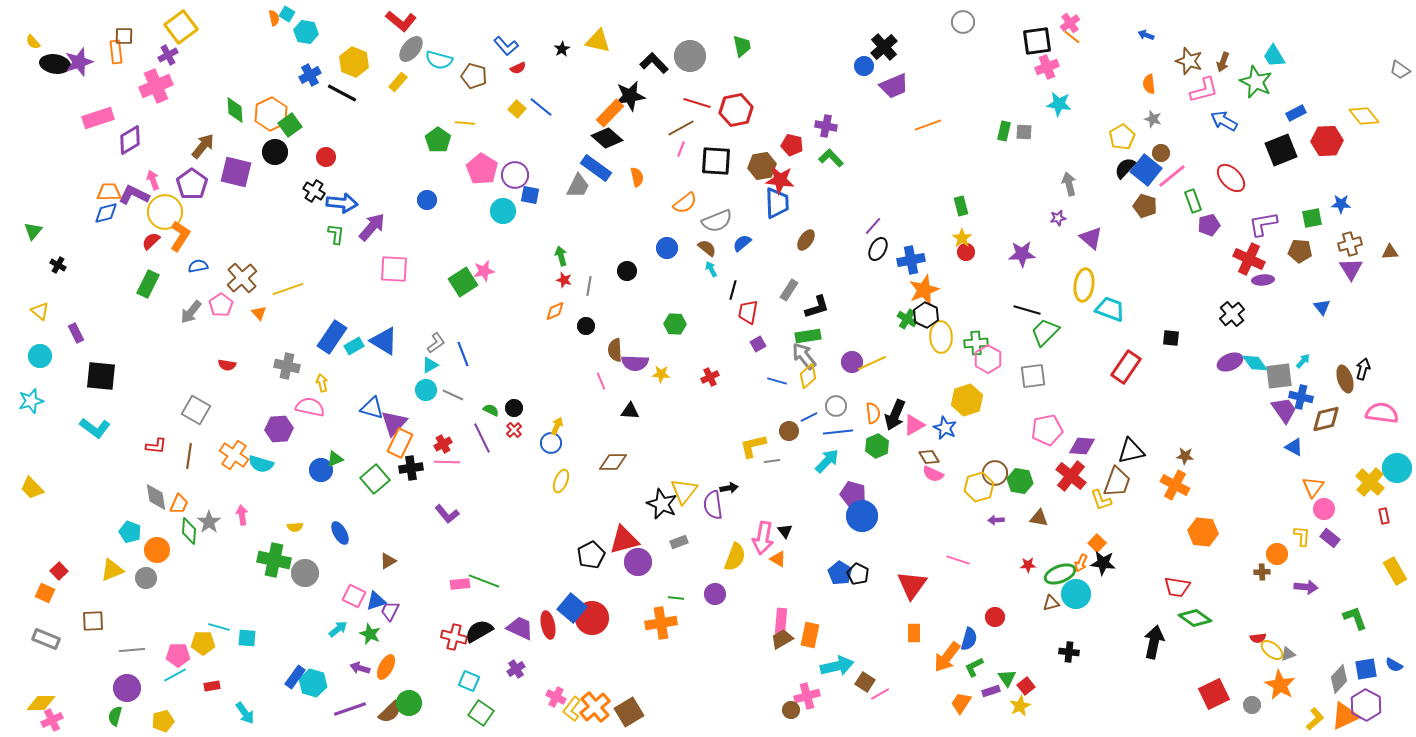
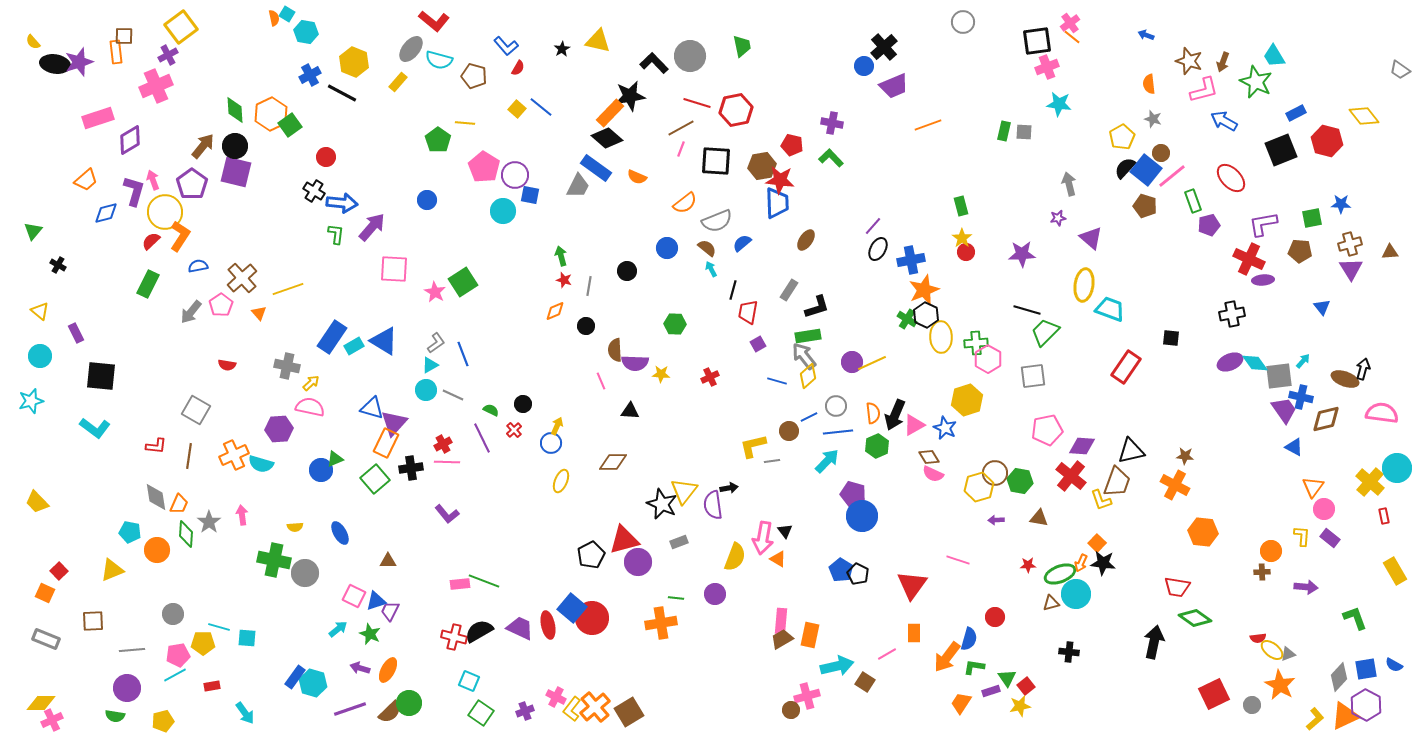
red L-shape at (401, 21): moved 33 px right
red semicircle at (518, 68): rotated 35 degrees counterclockwise
purple cross at (826, 126): moved 6 px right, 3 px up
red hexagon at (1327, 141): rotated 16 degrees clockwise
black circle at (275, 152): moved 40 px left, 6 px up
pink pentagon at (482, 169): moved 2 px right, 2 px up
orange semicircle at (637, 177): rotated 126 degrees clockwise
orange trapezoid at (109, 192): moved 23 px left, 12 px up; rotated 140 degrees clockwise
purple L-shape at (134, 195): moved 4 px up; rotated 80 degrees clockwise
pink star at (484, 271): moved 49 px left, 21 px down; rotated 30 degrees counterclockwise
black cross at (1232, 314): rotated 30 degrees clockwise
brown ellipse at (1345, 379): rotated 52 degrees counterclockwise
yellow arrow at (322, 383): moved 11 px left; rotated 60 degrees clockwise
black circle at (514, 408): moved 9 px right, 4 px up
orange rectangle at (400, 443): moved 14 px left
orange cross at (234, 455): rotated 32 degrees clockwise
yellow trapezoid at (32, 488): moved 5 px right, 14 px down
green diamond at (189, 531): moved 3 px left, 3 px down
cyan pentagon at (130, 532): rotated 10 degrees counterclockwise
orange circle at (1277, 554): moved 6 px left, 3 px up
brown triangle at (388, 561): rotated 30 degrees clockwise
blue pentagon at (840, 573): moved 1 px right, 3 px up
gray circle at (146, 578): moved 27 px right, 36 px down
pink pentagon at (178, 655): rotated 10 degrees counterclockwise
orange ellipse at (386, 667): moved 2 px right, 3 px down
green L-shape at (974, 667): rotated 35 degrees clockwise
purple cross at (516, 669): moved 9 px right, 42 px down; rotated 12 degrees clockwise
gray diamond at (1339, 679): moved 2 px up
pink line at (880, 694): moved 7 px right, 40 px up
yellow star at (1020, 706): rotated 15 degrees clockwise
green semicircle at (115, 716): rotated 96 degrees counterclockwise
